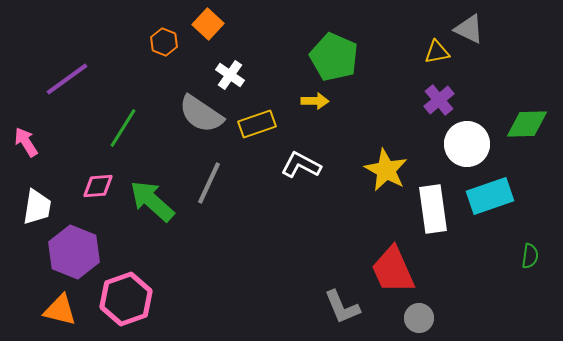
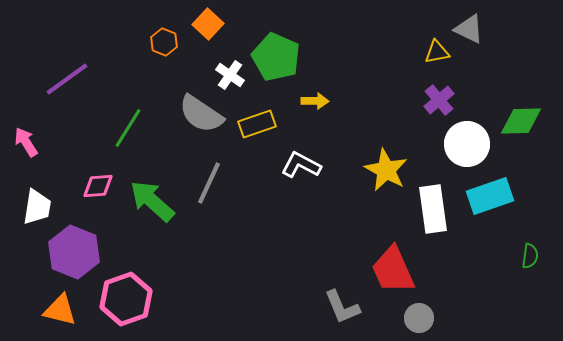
green pentagon: moved 58 px left
green diamond: moved 6 px left, 3 px up
green line: moved 5 px right
